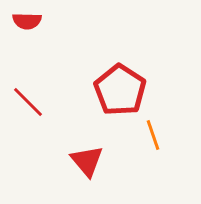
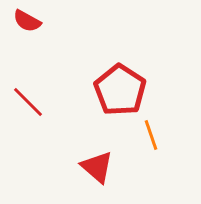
red semicircle: rotated 28 degrees clockwise
orange line: moved 2 px left
red triangle: moved 10 px right, 6 px down; rotated 9 degrees counterclockwise
